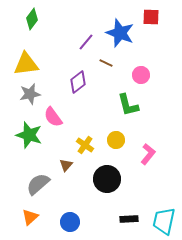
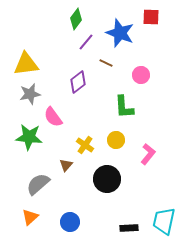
green diamond: moved 44 px right
green L-shape: moved 4 px left, 2 px down; rotated 10 degrees clockwise
green star: moved 2 px down; rotated 12 degrees counterclockwise
black rectangle: moved 9 px down
